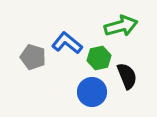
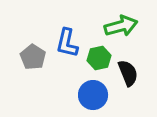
blue L-shape: rotated 116 degrees counterclockwise
gray pentagon: rotated 15 degrees clockwise
black semicircle: moved 1 px right, 3 px up
blue circle: moved 1 px right, 3 px down
